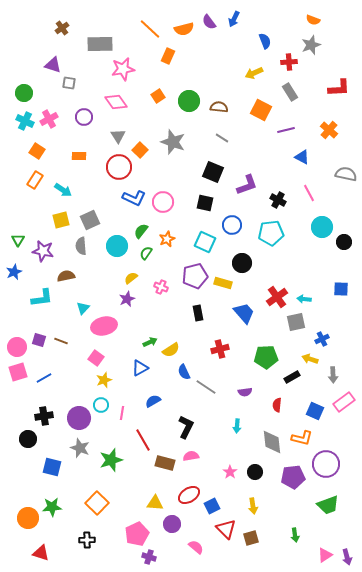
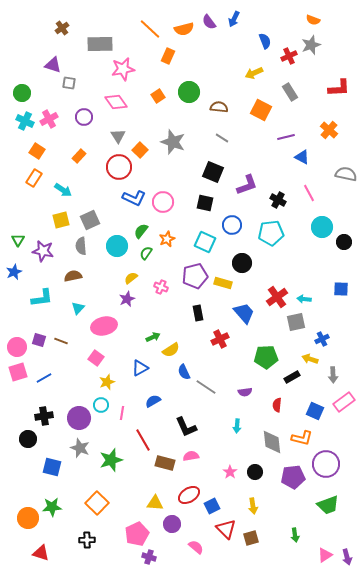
red cross at (289, 62): moved 6 px up; rotated 21 degrees counterclockwise
green circle at (24, 93): moved 2 px left
green circle at (189, 101): moved 9 px up
purple line at (286, 130): moved 7 px down
orange rectangle at (79, 156): rotated 48 degrees counterclockwise
orange rectangle at (35, 180): moved 1 px left, 2 px up
brown semicircle at (66, 276): moved 7 px right
cyan triangle at (83, 308): moved 5 px left
green arrow at (150, 342): moved 3 px right, 5 px up
red cross at (220, 349): moved 10 px up; rotated 12 degrees counterclockwise
yellow star at (104, 380): moved 3 px right, 2 px down
black L-shape at (186, 427): rotated 130 degrees clockwise
